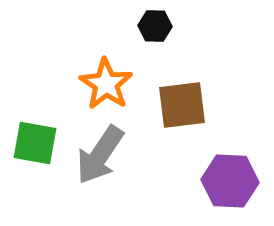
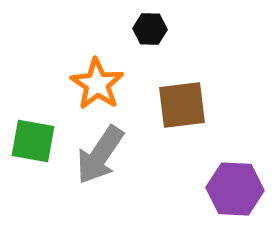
black hexagon: moved 5 px left, 3 px down
orange star: moved 9 px left
green square: moved 2 px left, 2 px up
purple hexagon: moved 5 px right, 8 px down
